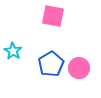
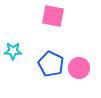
cyan star: rotated 30 degrees counterclockwise
blue pentagon: rotated 15 degrees counterclockwise
